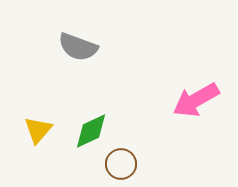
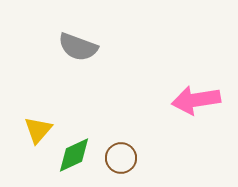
pink arrow: rotated 21 degrees clockwise
green diamond: moved 17 px left, 24 px down
brown circle: moved 6 px up
